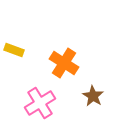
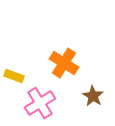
yellow rectangle: moved 26 px down
